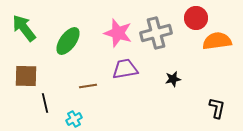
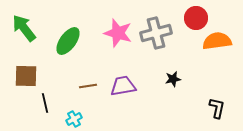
purple trapezoid: moved 2 px left, 17 px down
